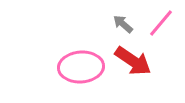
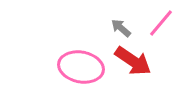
gray arrow: moved 2 px left, 4 px down
pink ellipse: rotated 15 degrees clockwise
